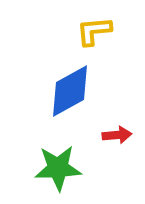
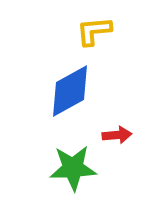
green star: moved 15 px right
